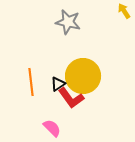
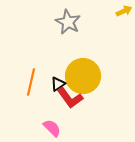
yellow arrow: rotated 98 degrees clockwise
gray star: rotated 15 degrees clockwise
orange line: rotated 20 degrees clockwise
red L-shape: moved 1 px left
